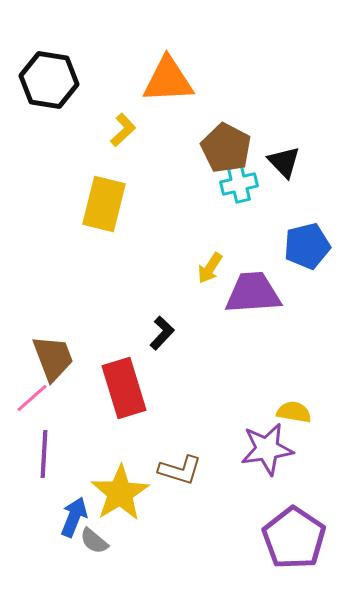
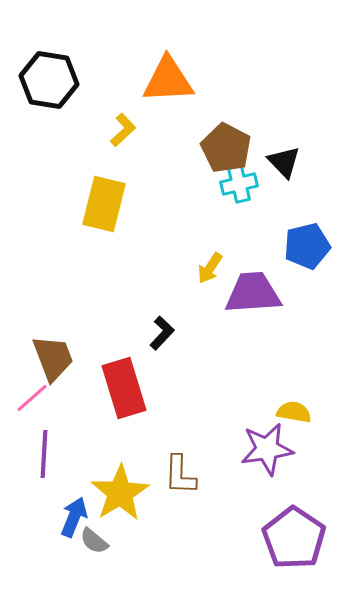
brown L-shape: moved 5 px down; rotated 75 degrees clockwise
